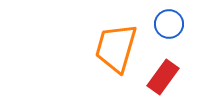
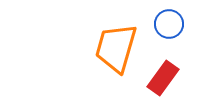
red rectangle: moved 1 px down
